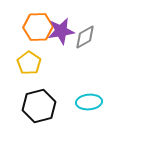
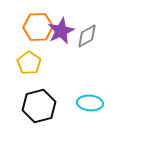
purple star: rotated 16 degrees counterclockwise
gray diamond: moved 2 px right, 1 px up
cyan ellipse: moved 1 px right, 1 px down; rotated 10 degrees clockwise
